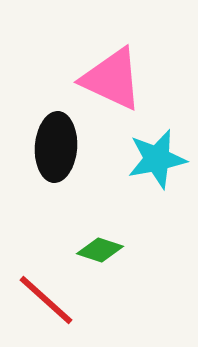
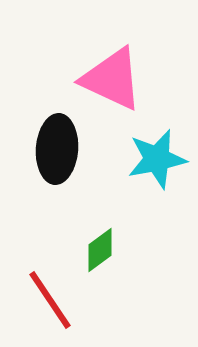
black ellipse: moved 1 px right, 2 px down
green diamond: rotated 54 degrees counterclockwise
red line: moved 4 px right; rotated 14 degrees clockwise
